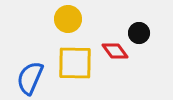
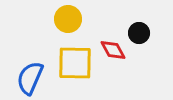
red diamond: moved 2 px left, 1 px up; rotated 8 degrees clockwise
